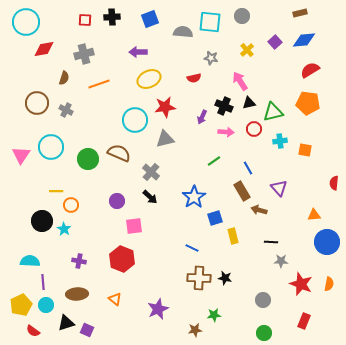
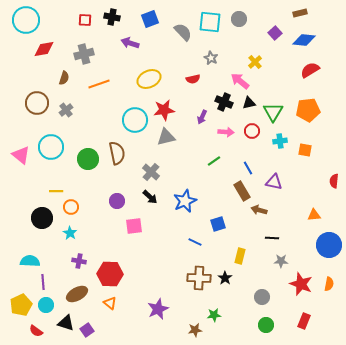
gray circle at (242, 16): moved 3 px left, 3 px down
black cross at (112, 17): rotated 14 degrees clockwise
cyan circle at (26, 22): moved 2 px up
gray semicircle at (183, 32): rotated 42 degrees clockwise
blue diamond at (304, 40): rotated 10 degrees clockwise
purple square at (275, 42): moved 9 px up
yellow cross at (247, 50): moved 8 px right, 12 px down
purple arrow at (138, 52): moved 8 px left, 9 px up; rotated 18 degrees clockwise
gray star at (211, 58): rotated 16 degrees clockwise
red semicircle at (194, 78): moved 1 px left, 1 px down
pink arrow at (240, 81): rotated 18 degrees counterclockwise
orange pentagon at (308, 103): moved 7 px down; rotated 15 degrees counterclockwise
black cross at (224, 106): moved 4 px up
red star at (165, 107): moved 1 px left, 3 px down
gray cross at (66, 110): rotated 24 degrees clockwise
green triangle at (273, 112): rotated 45 degrees counterclockwise
red circle at (254, 129): moved 2 px left, 2 px down
gray triangle at (165, 139): moved 1 px right, 2 px up
brown semicircle at (119, 153): moved 2 px left; rotated 55 degrees clockwise
pink triangle at (21, 155): rotated 24 degrees counterclockwise
red semicircle at (334, 183): moved 2 px up
purple triangle at (279, 188): moved 5 px left, 6 px up; rotated 36 degrees counterclockwise
blue star at (194, 197): moved 9 px left, 4 px down; rotated 10 degrees clockwise
orange circle at (71, 205): moved 2 px down
blue square at (215, 218): moved 3 px right, 6 px down
black circle at (42, 221): moved 3 px up
cyan star at (64, 229): moved 6 px right, 4 px down
yellow rectangle at (233, 236): moved 7 px right, 20 px down; rotated 28 degrees clockwise
black line at (271, 242): moved 1 px right, 4 px up
blue circle at (327, 242): moved 2 px right, 3 px down
blue line at (192, 248): moved 3 px right, 6 px up
red hexagon at (122, 259): moved 12 px left, 15 px down; rotated 20 degrees counterclockwise
black star at (225, 278): rotated 24 degrees clockwise
brown ellipse at (77, 294): rotated 25 degrees counterclockwise
orange triangle at (115, 299): moved 5 px left, 4 px down
gray circle at (263, 300): moved 1 px left, 3 px up
black triangle at (66, 323): rotated 36 degrees clockwise
purple square at (87, 330): rotated 32 degrees clockwise
red semicircle at (33, 331): moved 3 px right
green circle at (264, 333): moved 2 px right, 8 px up
